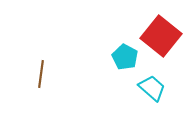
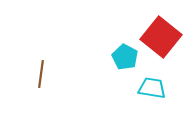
red square: moved 1 px down
cyan trapezoid: rotated 32 degrees counterclockwise
